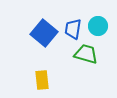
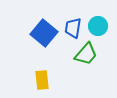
blue trapezoid: moved 1 px up
green trapezoid: rotated 115 degrees clockwise
